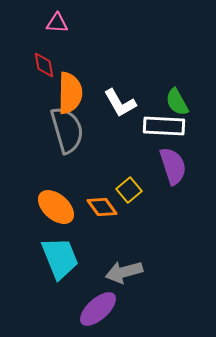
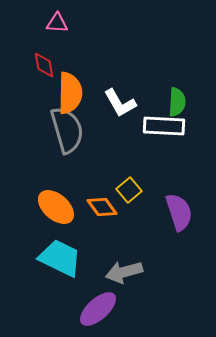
green semicircle: rotated 148 degrees counterclockwise
purple semicircle: moved 6 px right, 46 px down
cyan trapezoid: rotated 42 degrees counterclockwise
